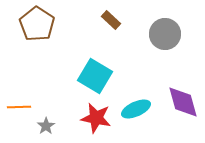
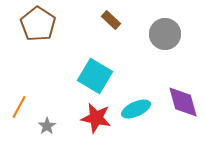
brown pentagon: moved 1 px right
orange line: rotated 60 degrees counterclockwise
gray star: moved 1 px right
